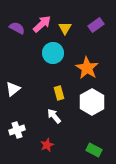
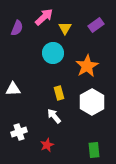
pink arrow: moved 2 px right, 7 px up
purple semicircle: rotated 84 degrees clockwise
orange star: moved 2 px up; rotated 10 degrees clockwise
white triangle: rotated 35 degrees clockwise
white cross: moved 2 px right, 2 px down
green rectangle: rotated 56 degrees clockwise
